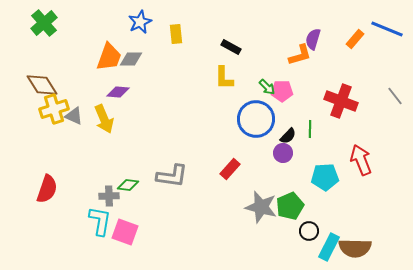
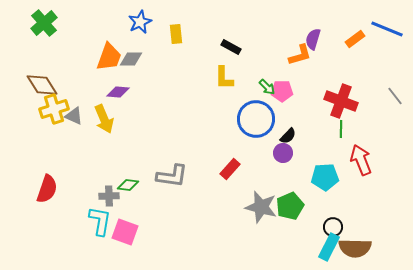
orange rectangle: rotated 12 degrees clockwise
green line: moved 31 px right
black circle: moved 24 px right, 4 px up
